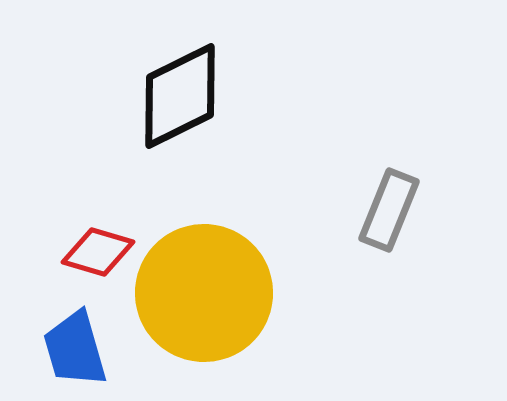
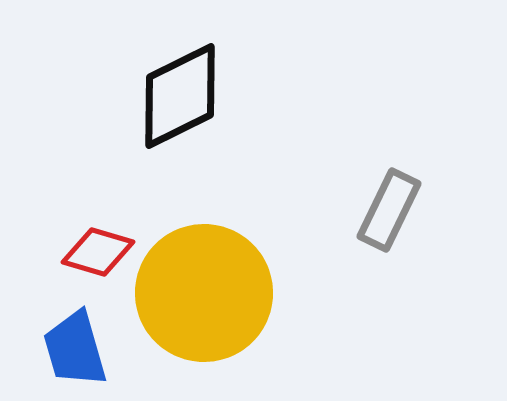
gray rectangle: rotated 4 degrees clockwise
